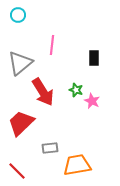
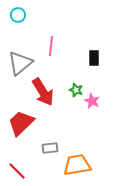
pink line: moved 1 px left, 1 px down
